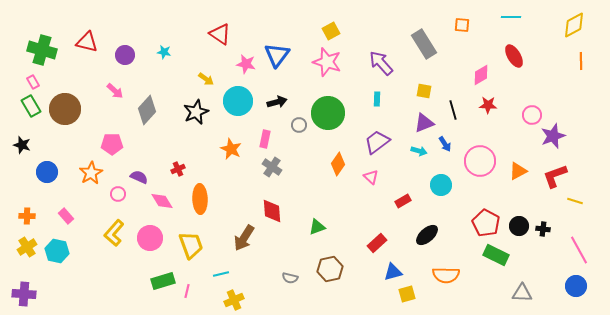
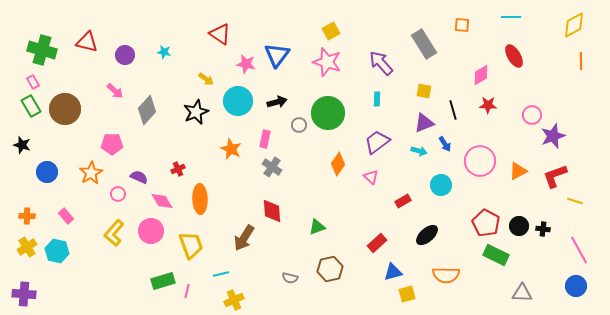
pink circle at (150, 238): moved 1 px right, 7 px up
